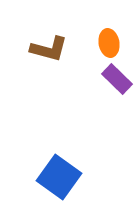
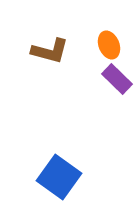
orange ellipse: moved 2 px down; rotated 12 degrees counterclockwise
brown L-shape: moved 1 px right, 2 px down
